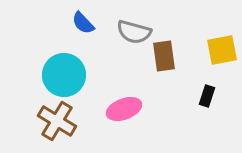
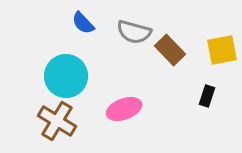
brown rectangle: moved 6 px right, 6 px up; rotated 36 degrees counterclockwise
cyan circle: moved 2 px right, 1 px down
